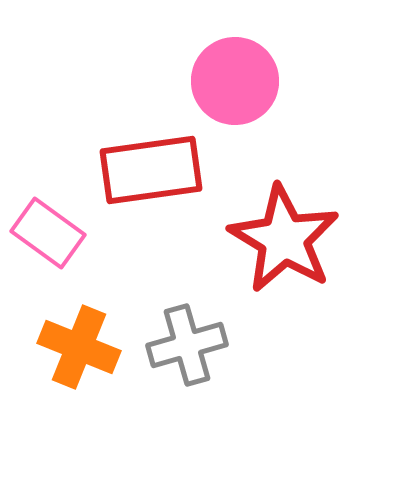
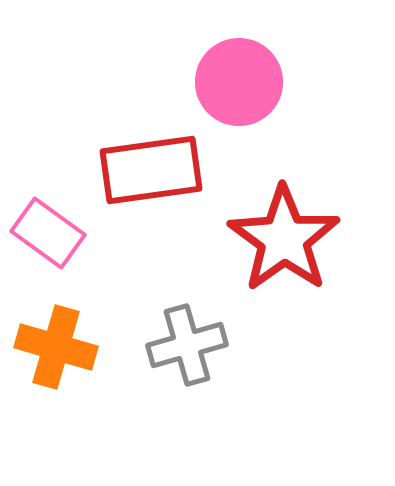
pink circle: moved 4 px right, 1 px down
red star: rotated 5 degrees clockwise
orange cross: moved 23 px left; rotated 6 degrees counterclockwise
